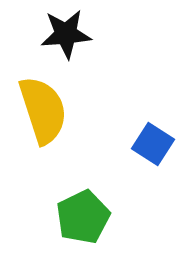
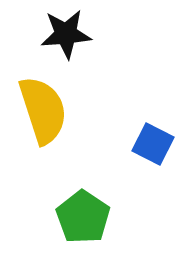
blue square: rotated 6 degrees counterclockwise
green pentagon: rotated 12 degrees counterclockwise
